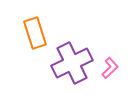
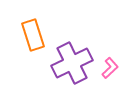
orange rectangle: moved 2 px left, 2 px down
